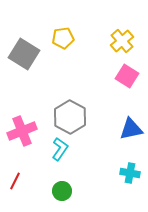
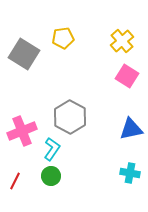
cyan L-shape: moved 8 px left
green circle: moved 11 px left, 15 px up
